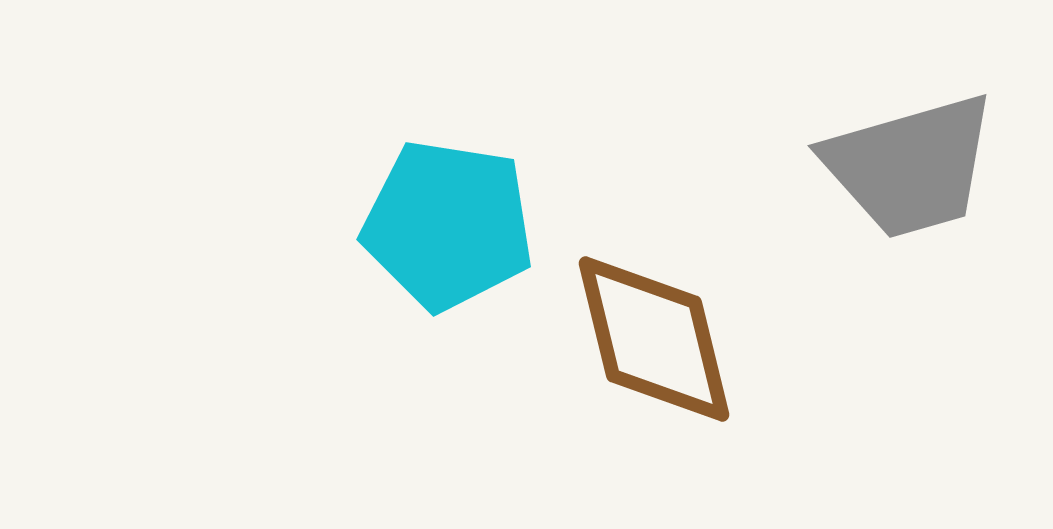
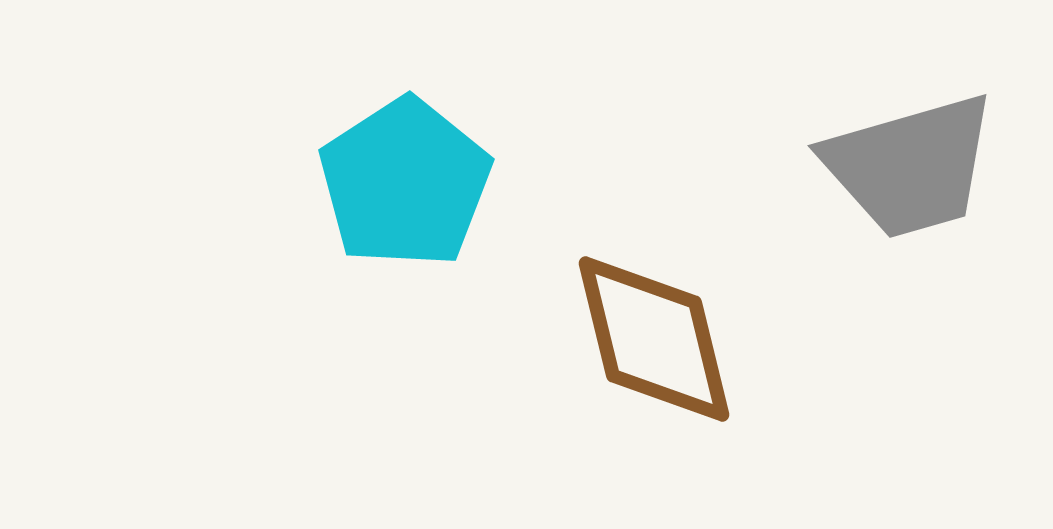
cyan pentagon: moved 43 px left, 42 px up; rotated 30 degrees clockwise
